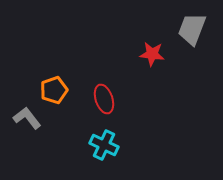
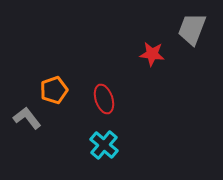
cyan cross: rotated 16 degrees clockwise
